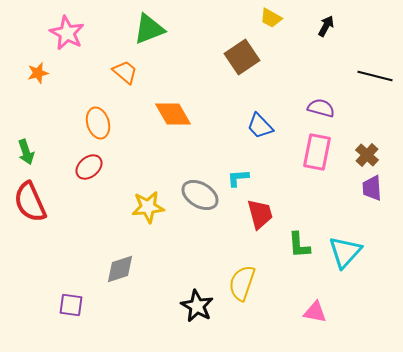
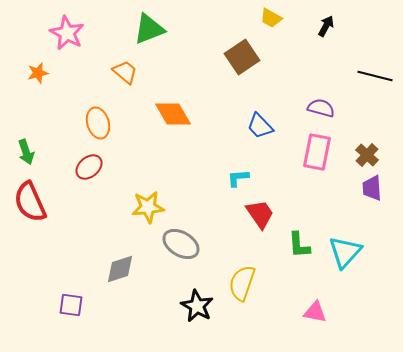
gray ellipse: moved 19 px left, 49 px down
red trapezoid: rotated 20 degrees counterclockwise
